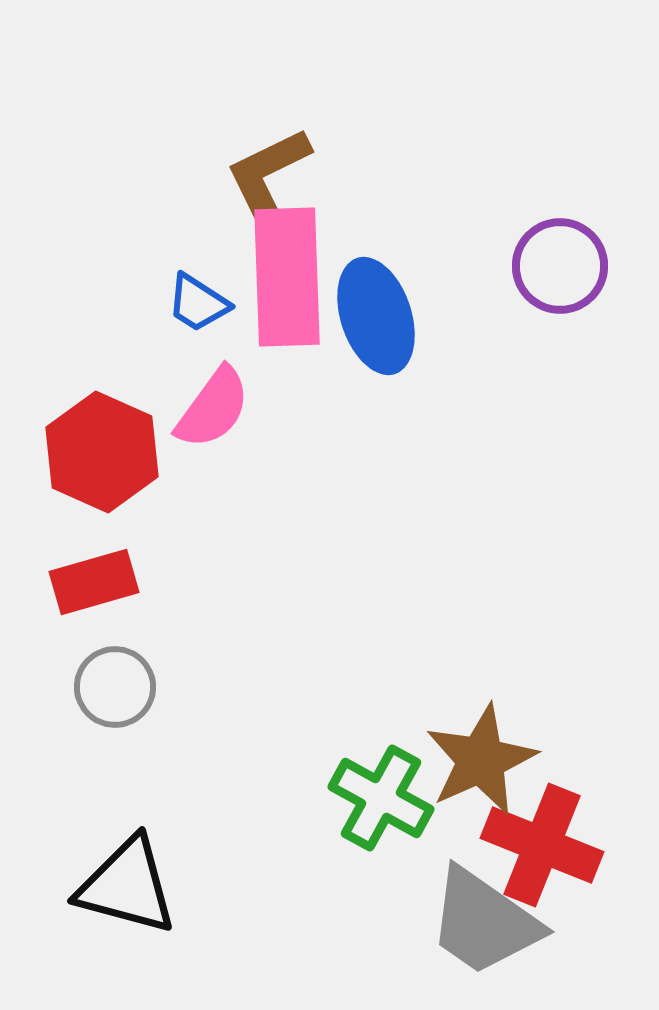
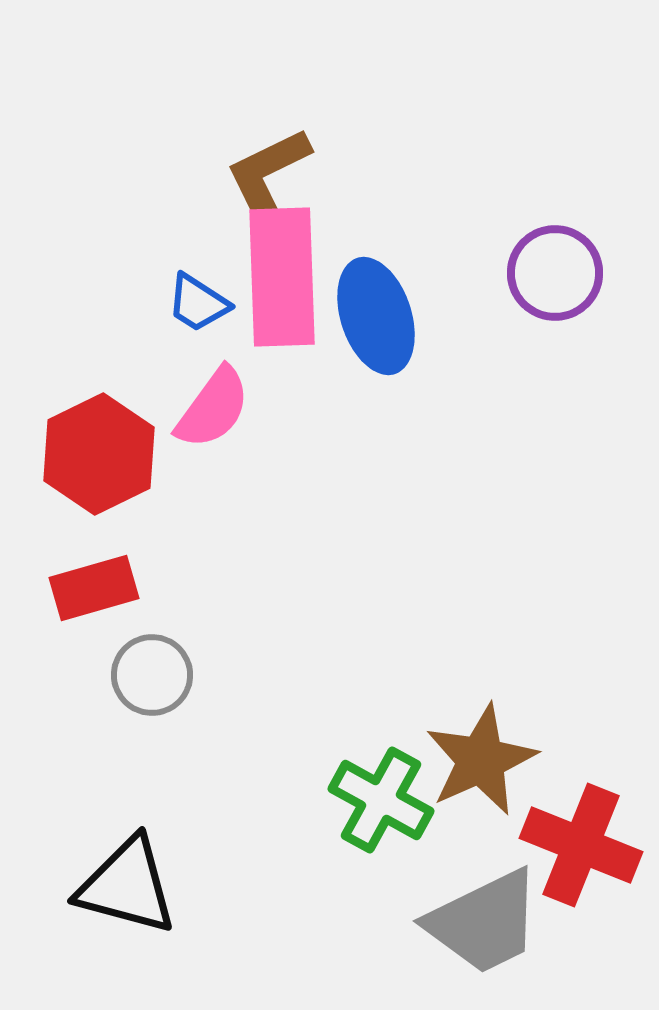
purple circle: moved 5 px left, 7 px down
pink rectangle: moved 5 px left
red hexagon: moved 3 px left, 2 px down; rotated 10 degrees clockwise
red rectangle: moved 6 px down
gray circle: moved 37 px right, 12 px up
green cross: moved 2 px down
red cross: moved 39 px right
gray trapezoid: rotated 61 degrees counterclockwise
